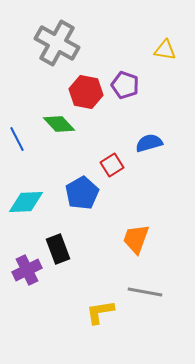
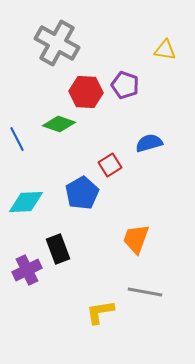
red hexagon: rotated 8 degrees counterclockwise
green diamond: rotated 28 degrees counterclockwise
red square: moved 2 px left
